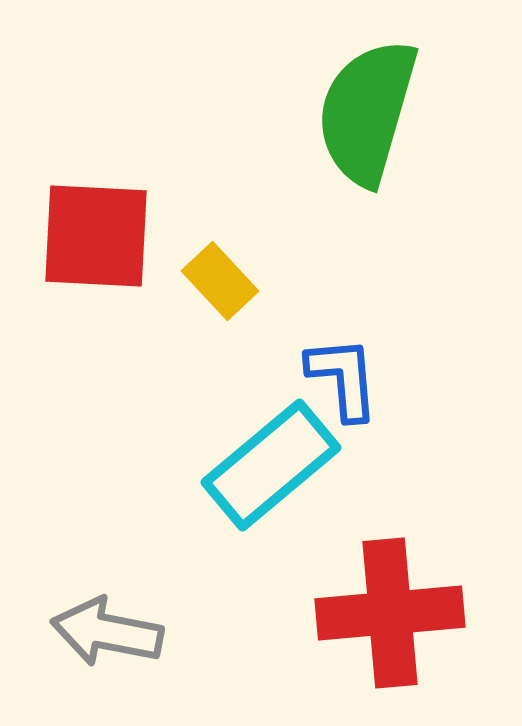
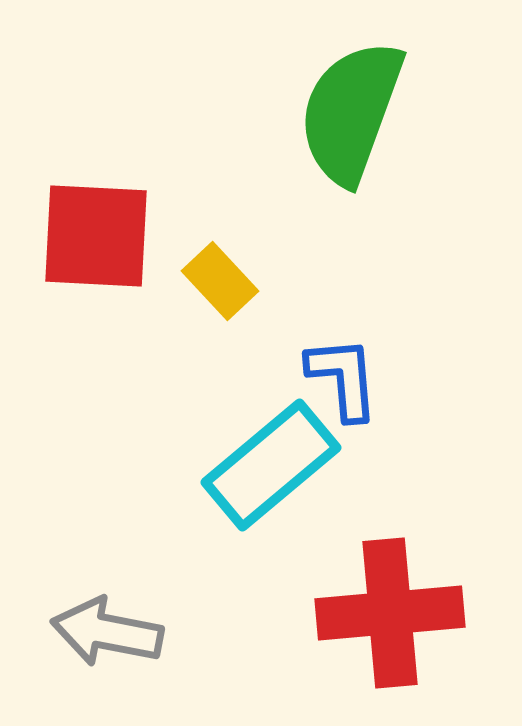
green semicircle: moved 16 px left; rotated 4 degrees clockwise
